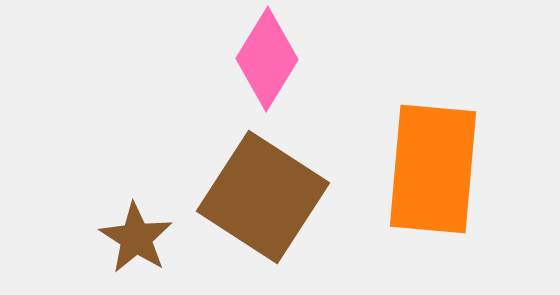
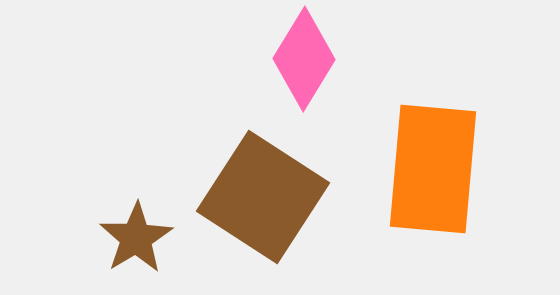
pink diamond: moved 37 px right
brown star: rotated 8 degrees clockwise
